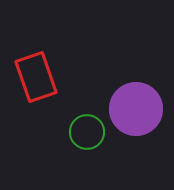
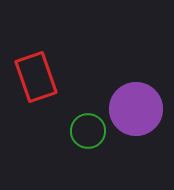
green circle: moved 1 px right, 1 px up
